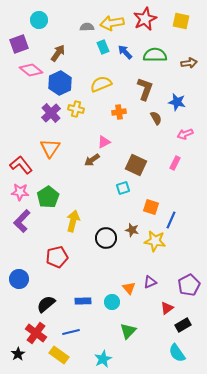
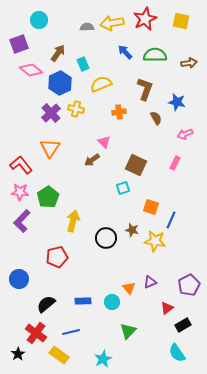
cyan rectangle at (103, 47): moved 20 px left, 17 px down
pink triangle at (104, 142): rotated 48 degrees counterclockwise
